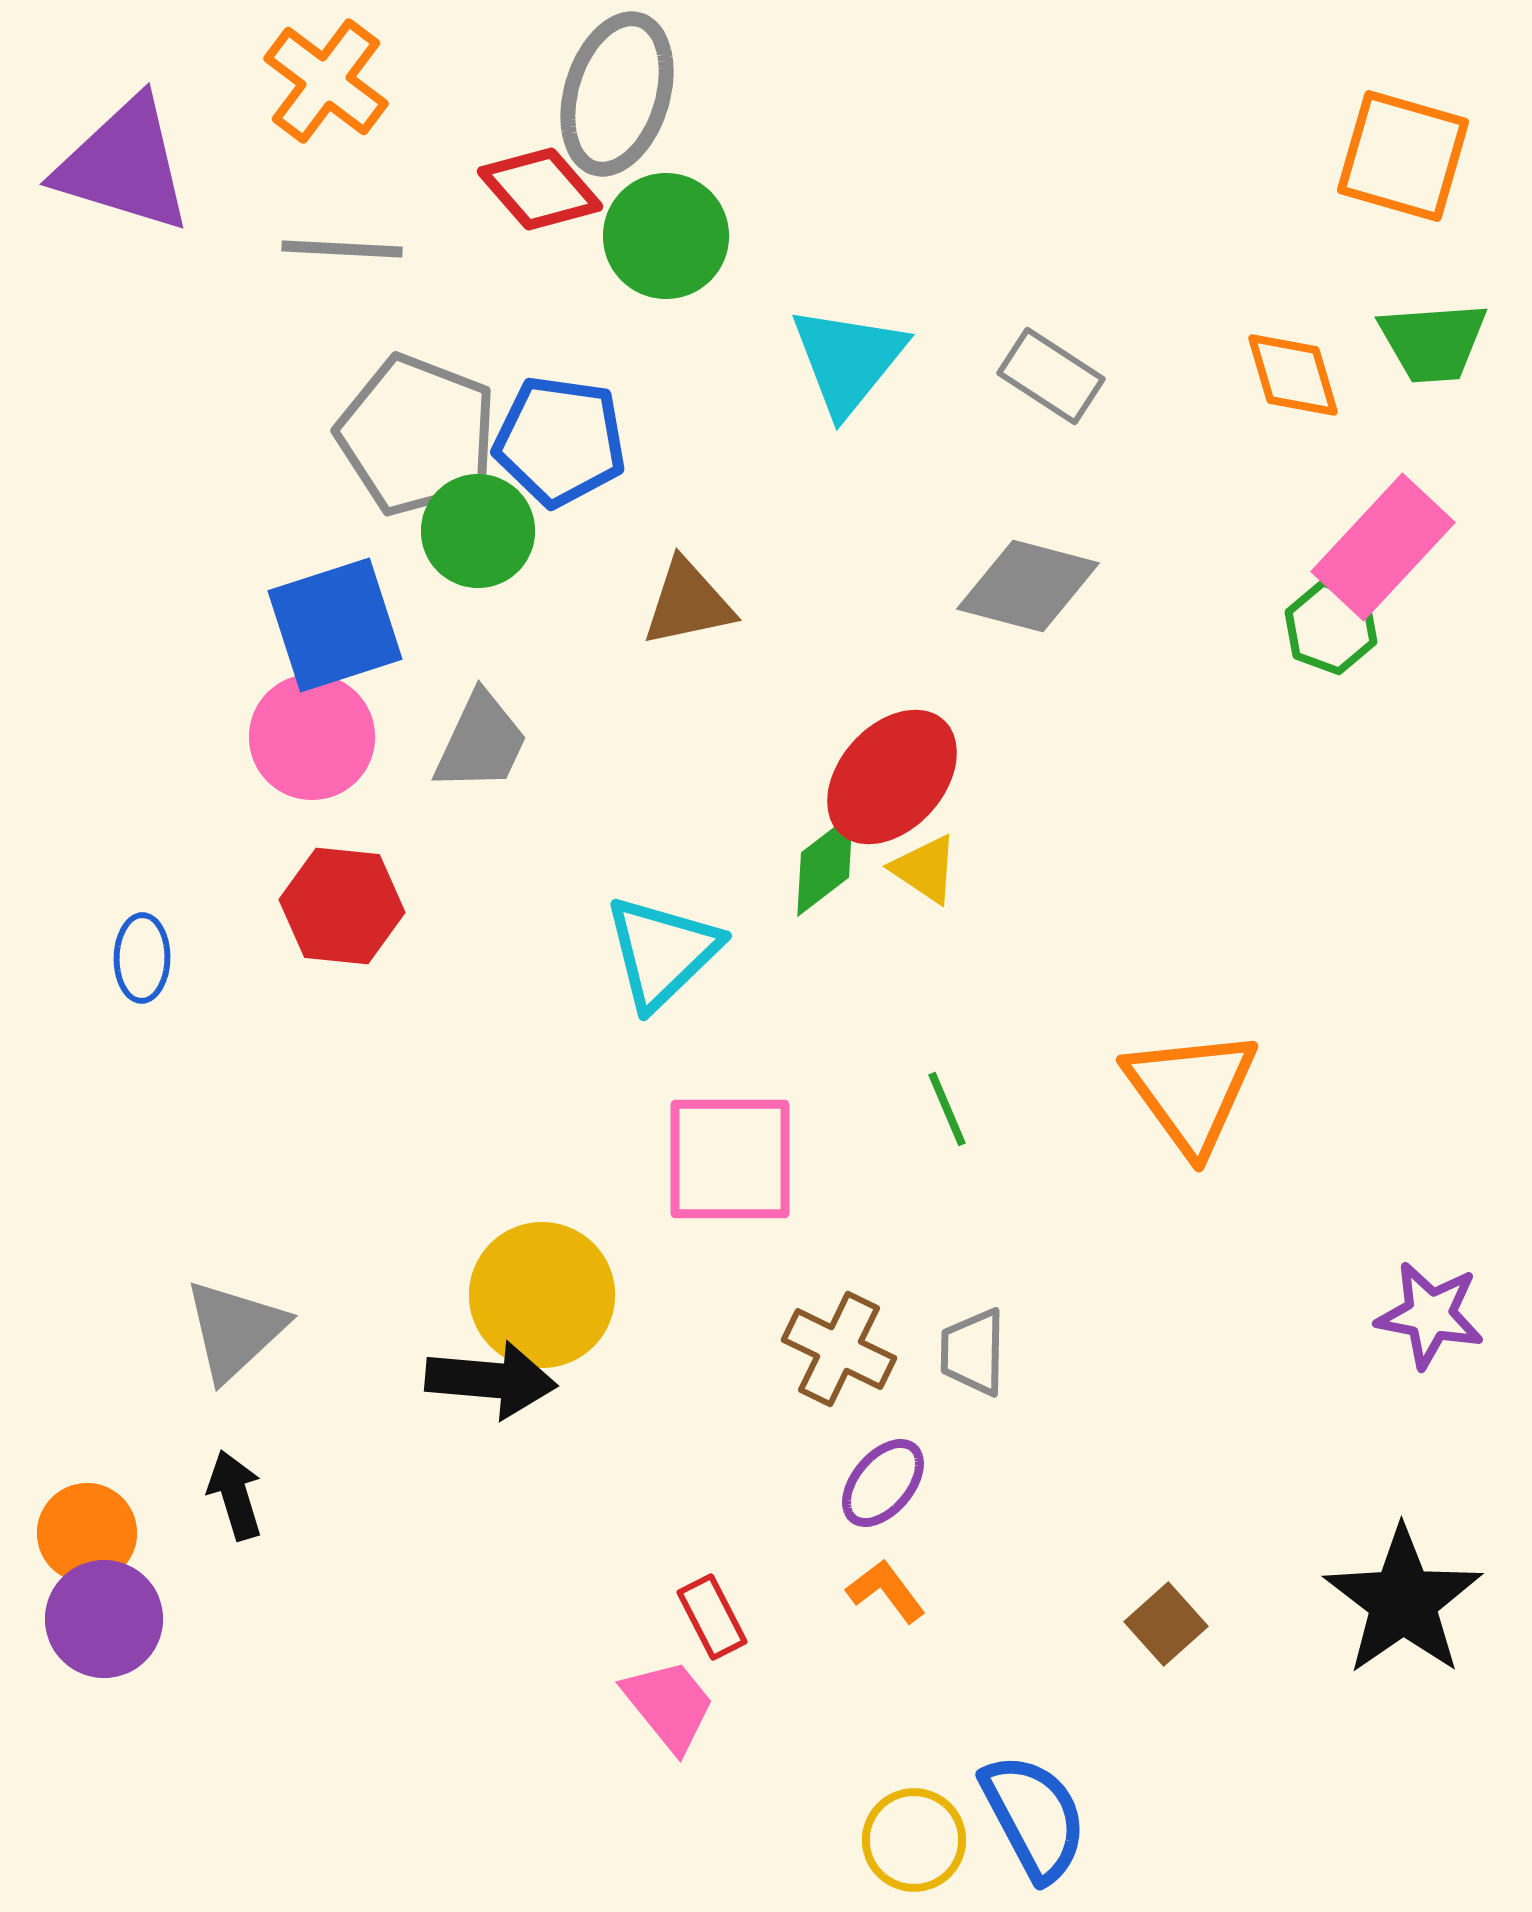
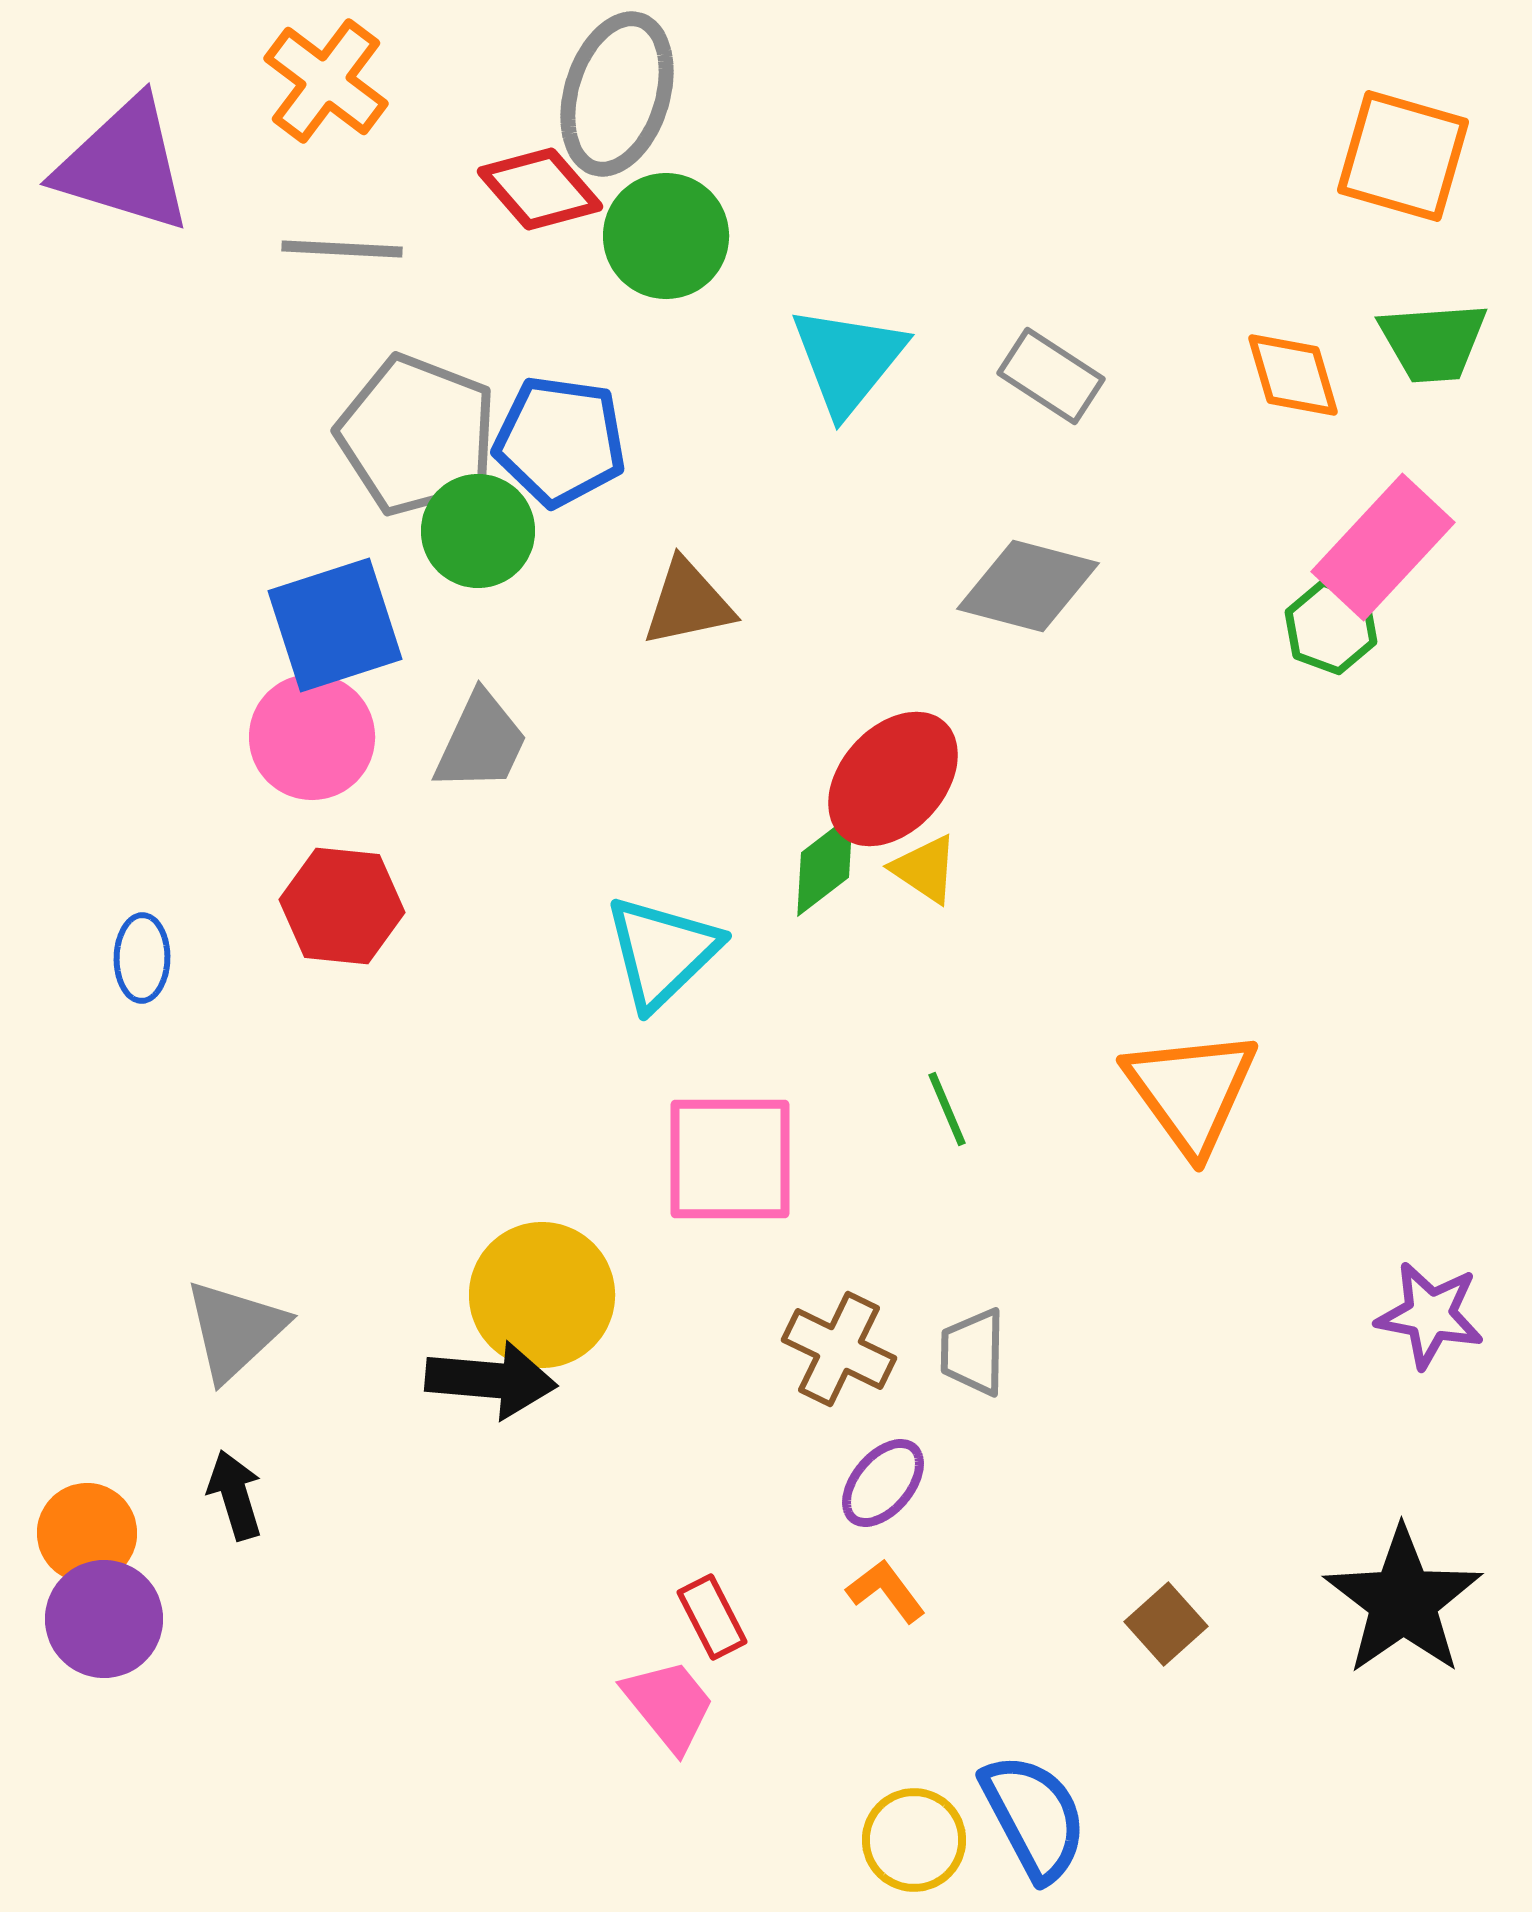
red ellipse at (892, 777): moved 1 px right, 2 px down
